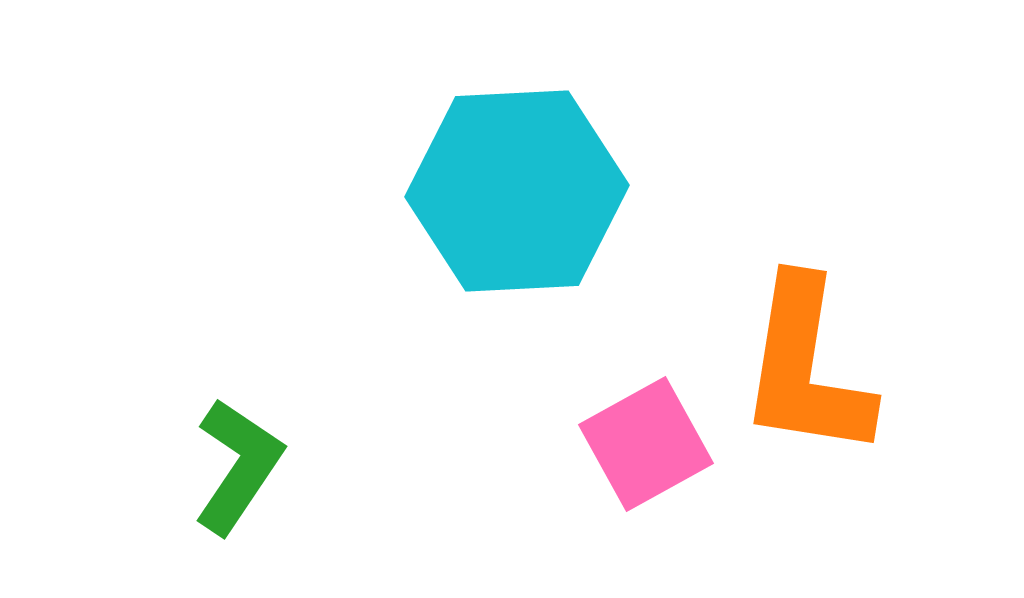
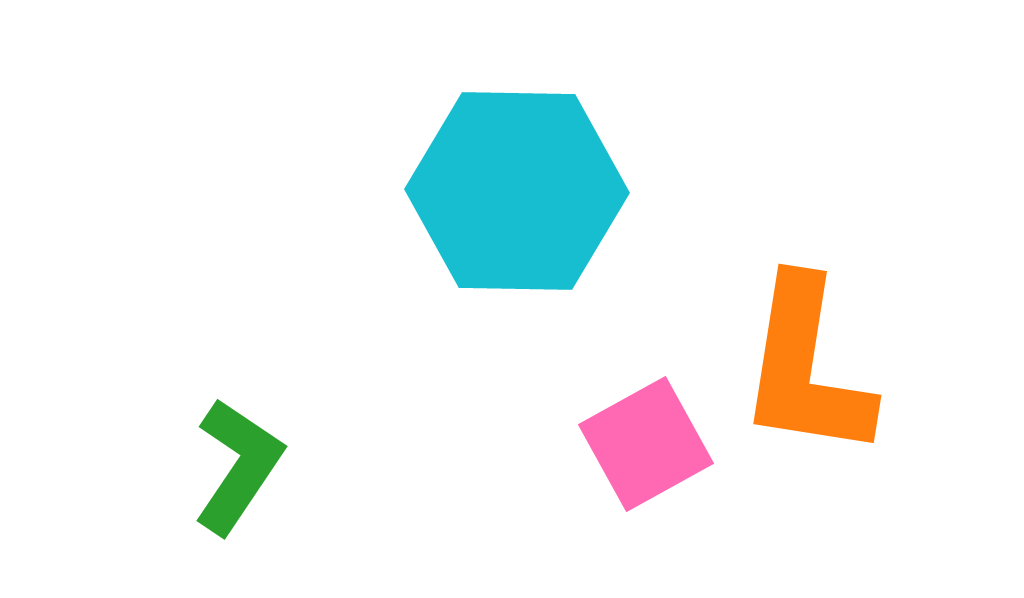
cyan hexagon: rotated 4 degrees clockwise
